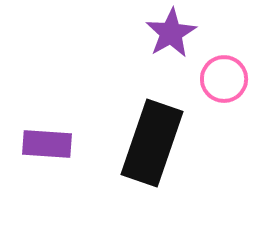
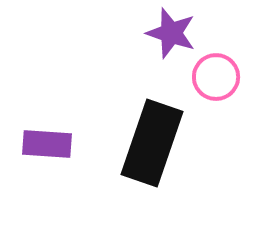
purple star: rotated 24 degrees counterclockwise
pink circle: moved 8 px left, 2 px up
